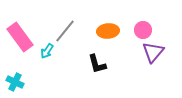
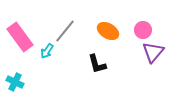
orange ellipse: rotated 35 degrees clockwise
